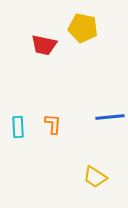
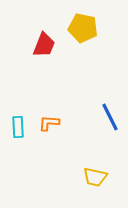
red trapezoid: rotated 80 degrees counterclockwise
blue line: rotated 68 degrees clockwise
orange L-shape: moved 4 px left, 1 px up; rotated 90 degrees counterclockwise
yellow trapezoid: rotated 20 degrees counterclockwise
